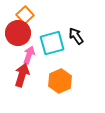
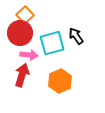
red circle: moved 2 px right
pink arrow: rotated 78 degrees clockwise
